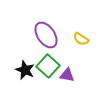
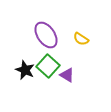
purple triangle: rotated 21 degrees clockwise
